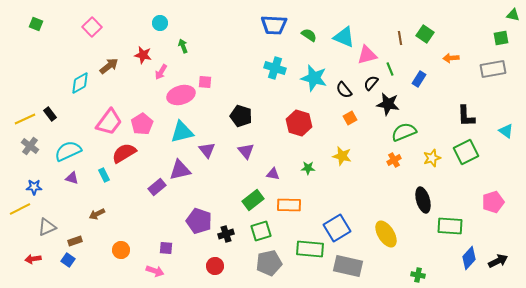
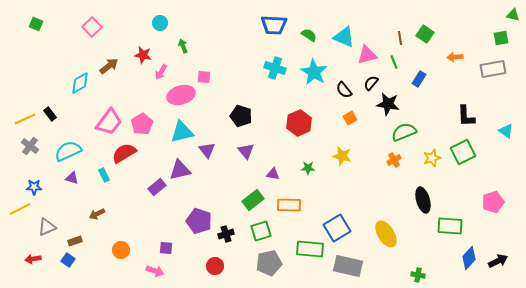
orange arrow at (451, 58): moved 4 px right, 1 px up
green line at (390, 69): moved 4 px right, 7 px up
cyan star at (314, 78): moved 6 px up; rotated 16 degrees clockwise
pink square at (205, 82): moved 1 px left, 5 px up
red hexagon at (299, 123): rotated 20 degrees clockwise
green square at (466, 152): moved 3 px left
